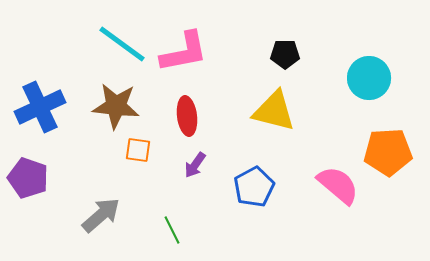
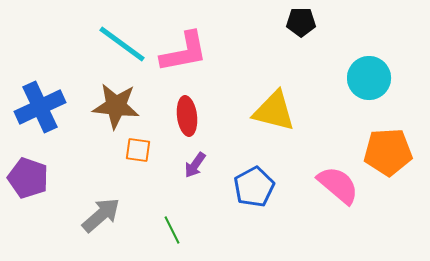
black pentagon: moved 16 px right, 32 px up
